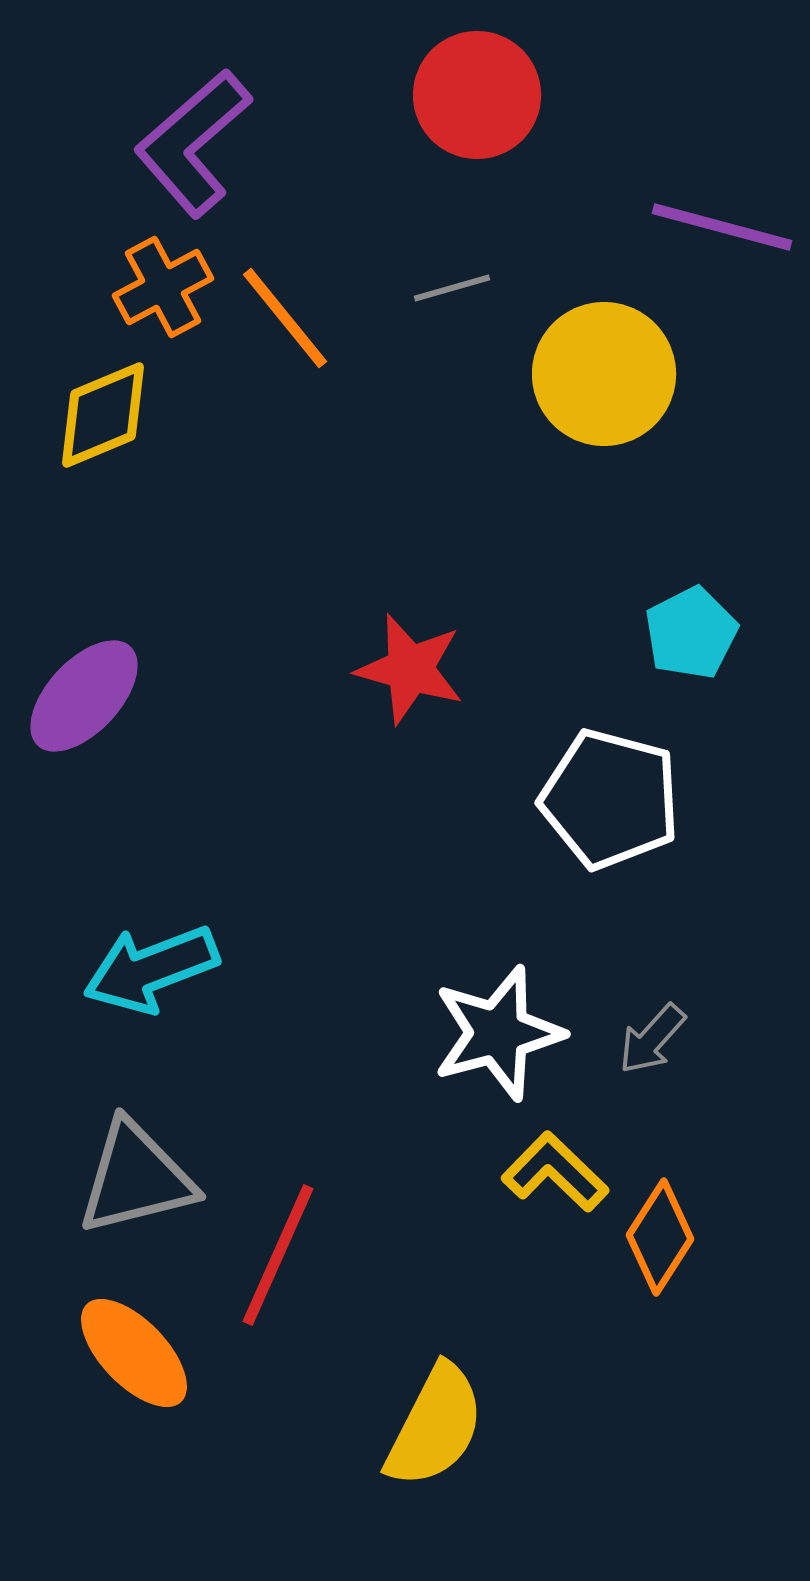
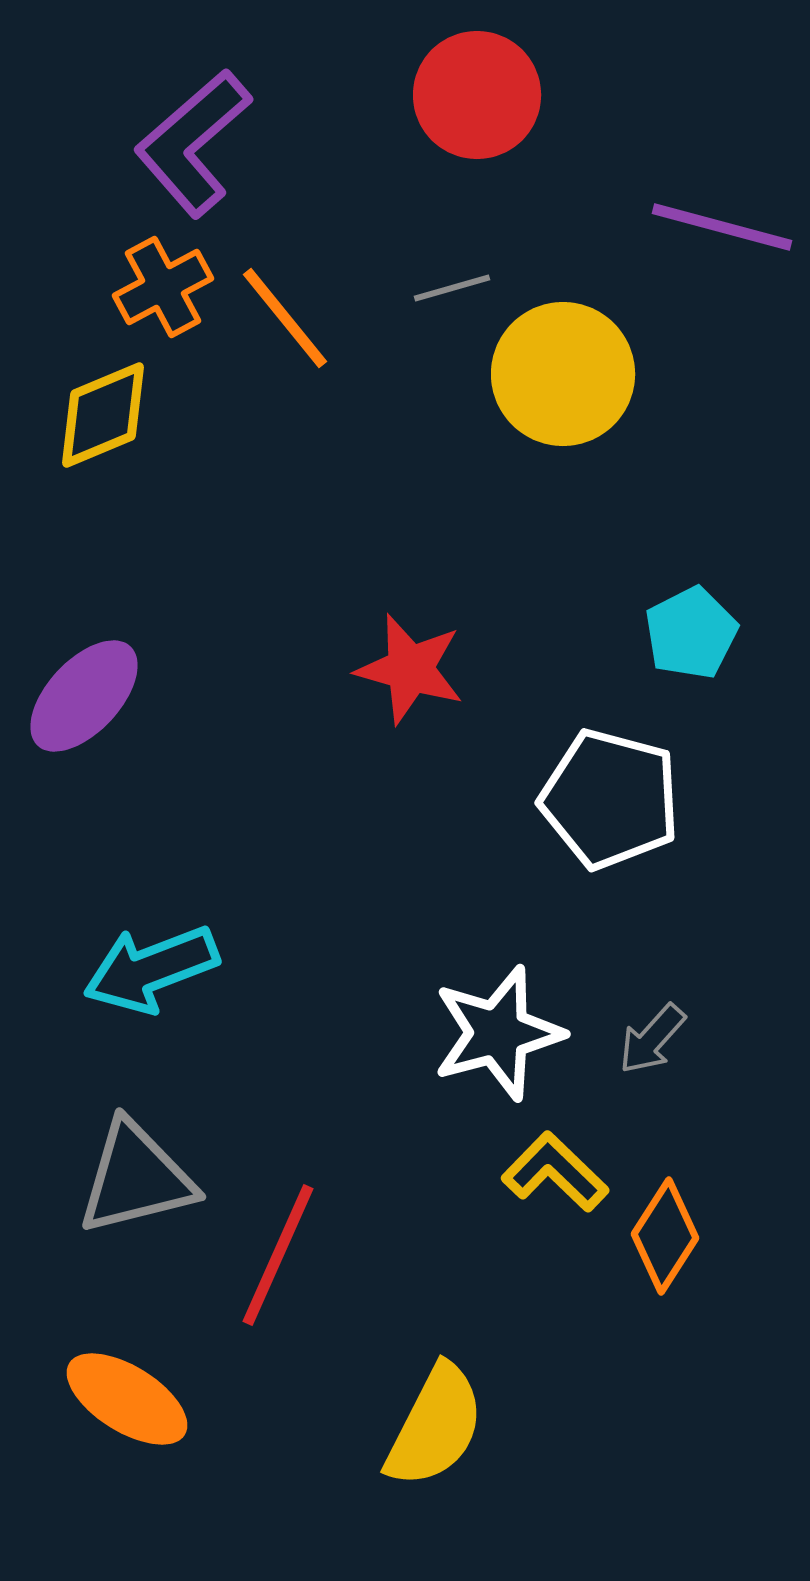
yellow circle: moved 41 px left
orange diamond: moved 5 px right, 1 px up
orange ellipse: moved 7 px left, 46 px down; rotated 14 degrees counterclockwise
